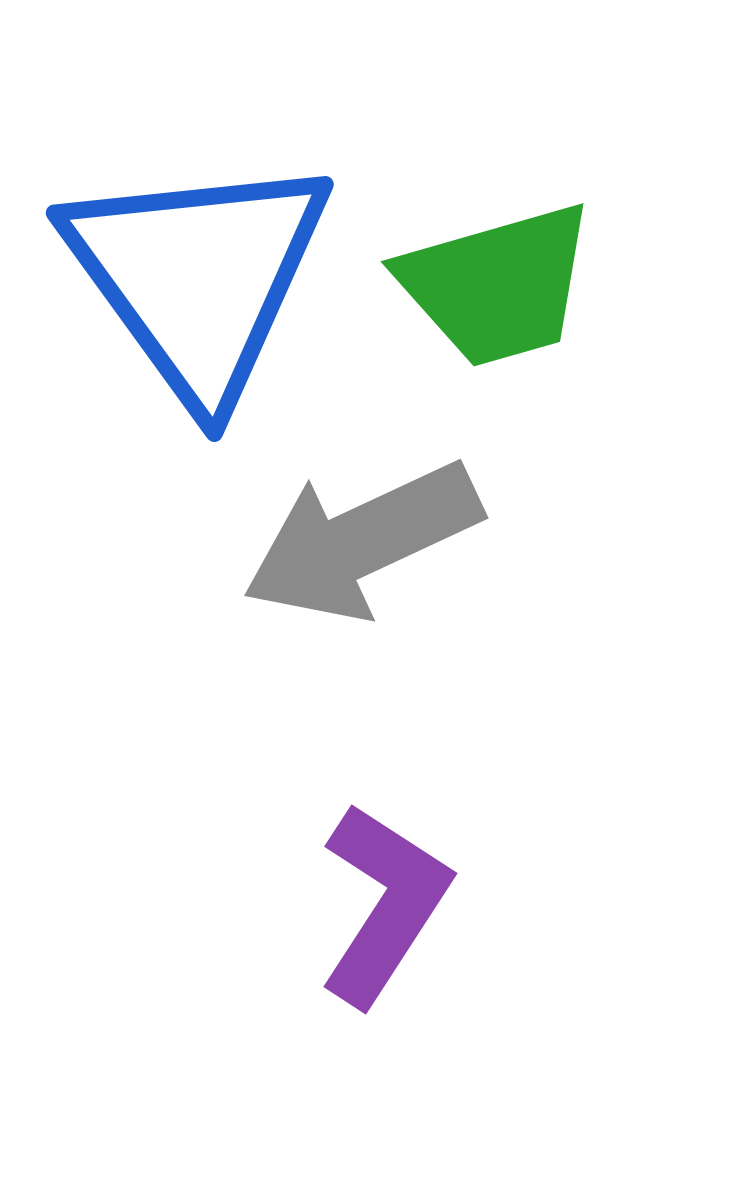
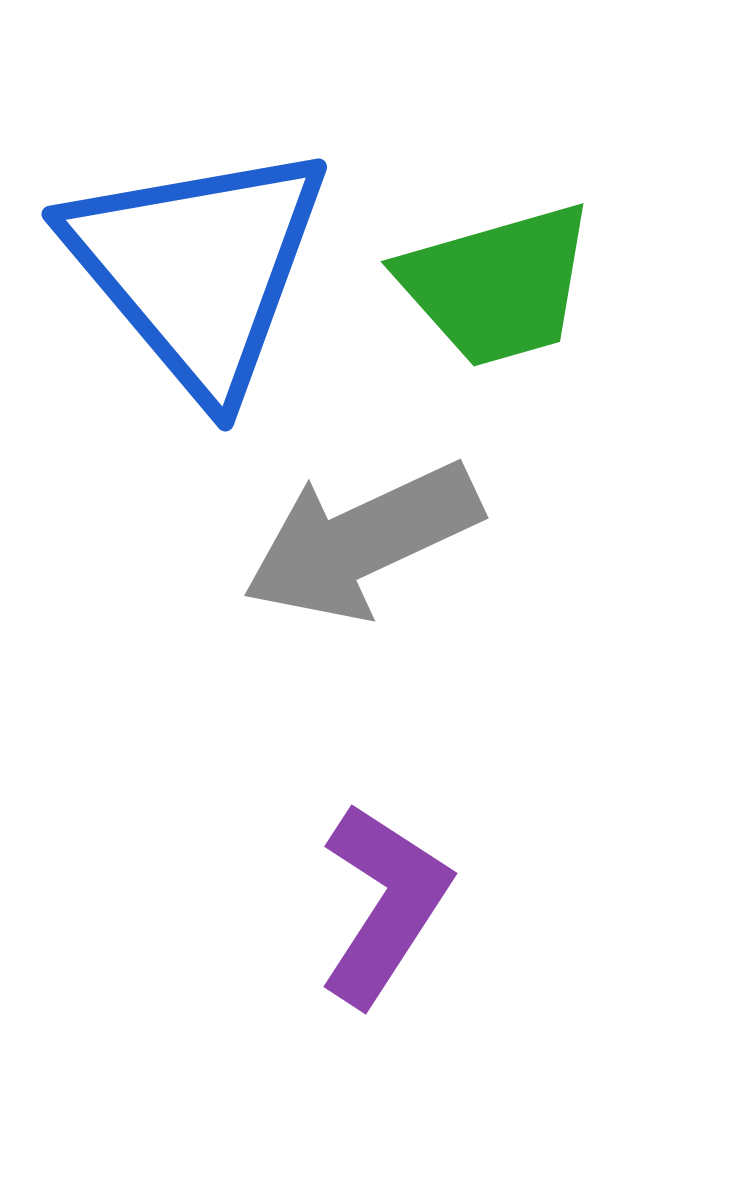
blue triangle: moved 9 px up; rotated 4 degrees counterclockwise
